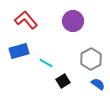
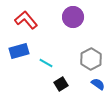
purple circle: moved 4 px up
black square: moved 2 px left, 3 px down
